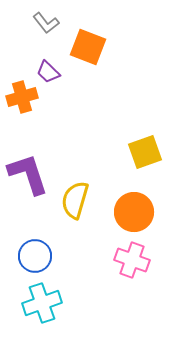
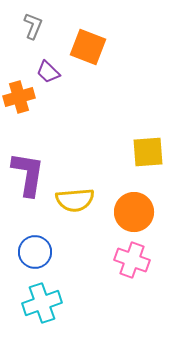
gray L-shape: moved 13 px left, 3 px down; rotated 120 degrees counterclockwise
orange cross: moved 3 px left
yellow square: moved 3 px right; rotated 16 degrees clockwise
purple L-shape: rotated 27 degrees clockwise
yellow semicircle: rotated 111 degrees counterclockwise
blue circle: moved 4 px up
